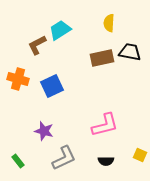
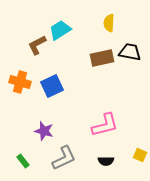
orange cross: moved 2 px right, 3 px down
green rectangle: moved 5 px right
